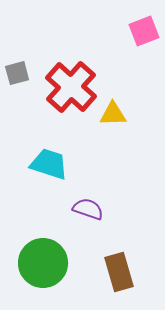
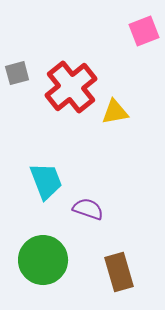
red cross: rotated 9 degrees clockwise
yellow triangle: moved 2 px right, 2 px up; rotated 8 degrees counterclockwise
cyan trapezoid: moved 3 px left, 17 px down; rotated 51 degrees clockwise
green circle: moved 3 px up
